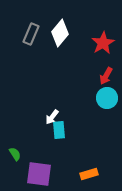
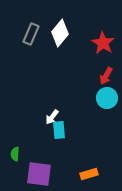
red star: rotated 10 degrees counterclockwise
green semicircle: rotated 144 degrees counterclockwise
